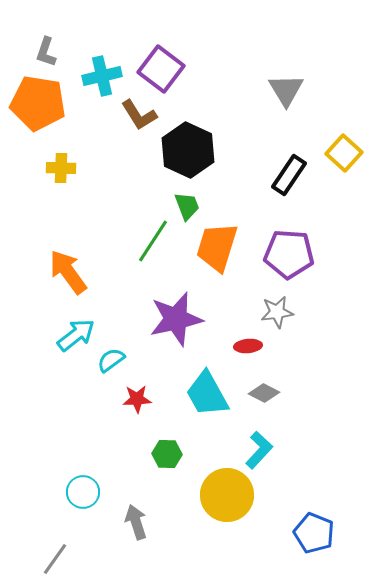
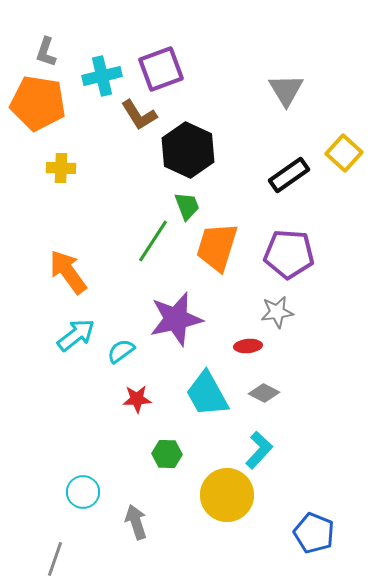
purple square: rotated 33 degrees clockwise
black rectangle: rotated 21 degrees clockwise
cyan semicircle: moved 10 px right, 9 px up
gray line: rotated 16 degrees counterclockwise
